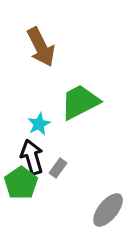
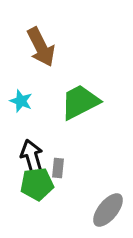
cyan star: moved 18 px left, 23 px up; rotated 25 degrees counterclockwise
gray rectangle: rotated 30 degrees counterclockwise
green pentagon: moved 16 px right, 1 px down; rotated 28 degrees clockwise
